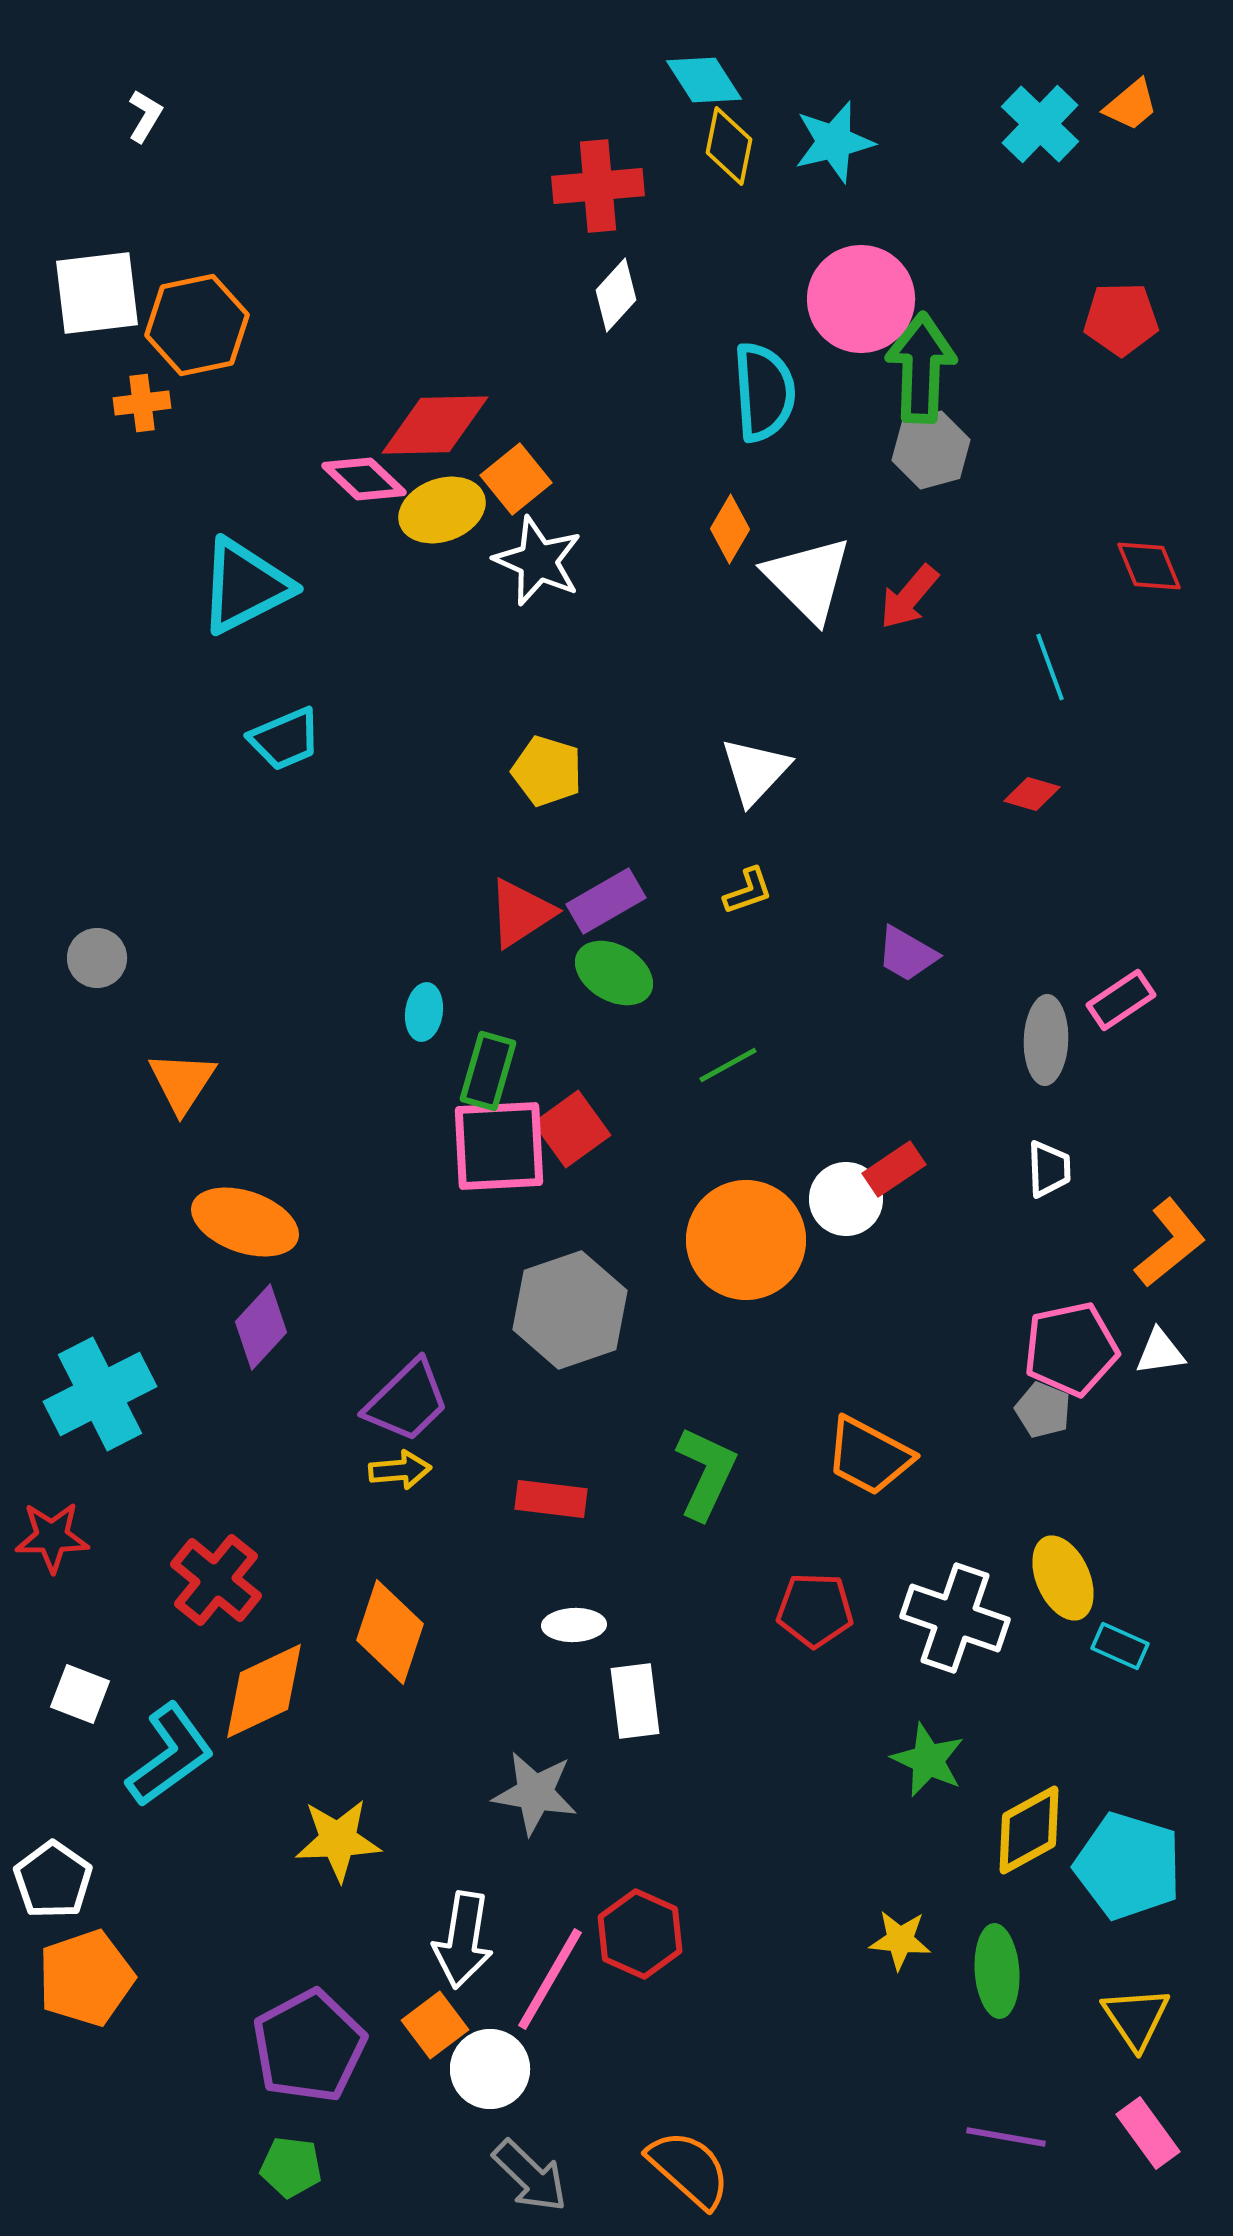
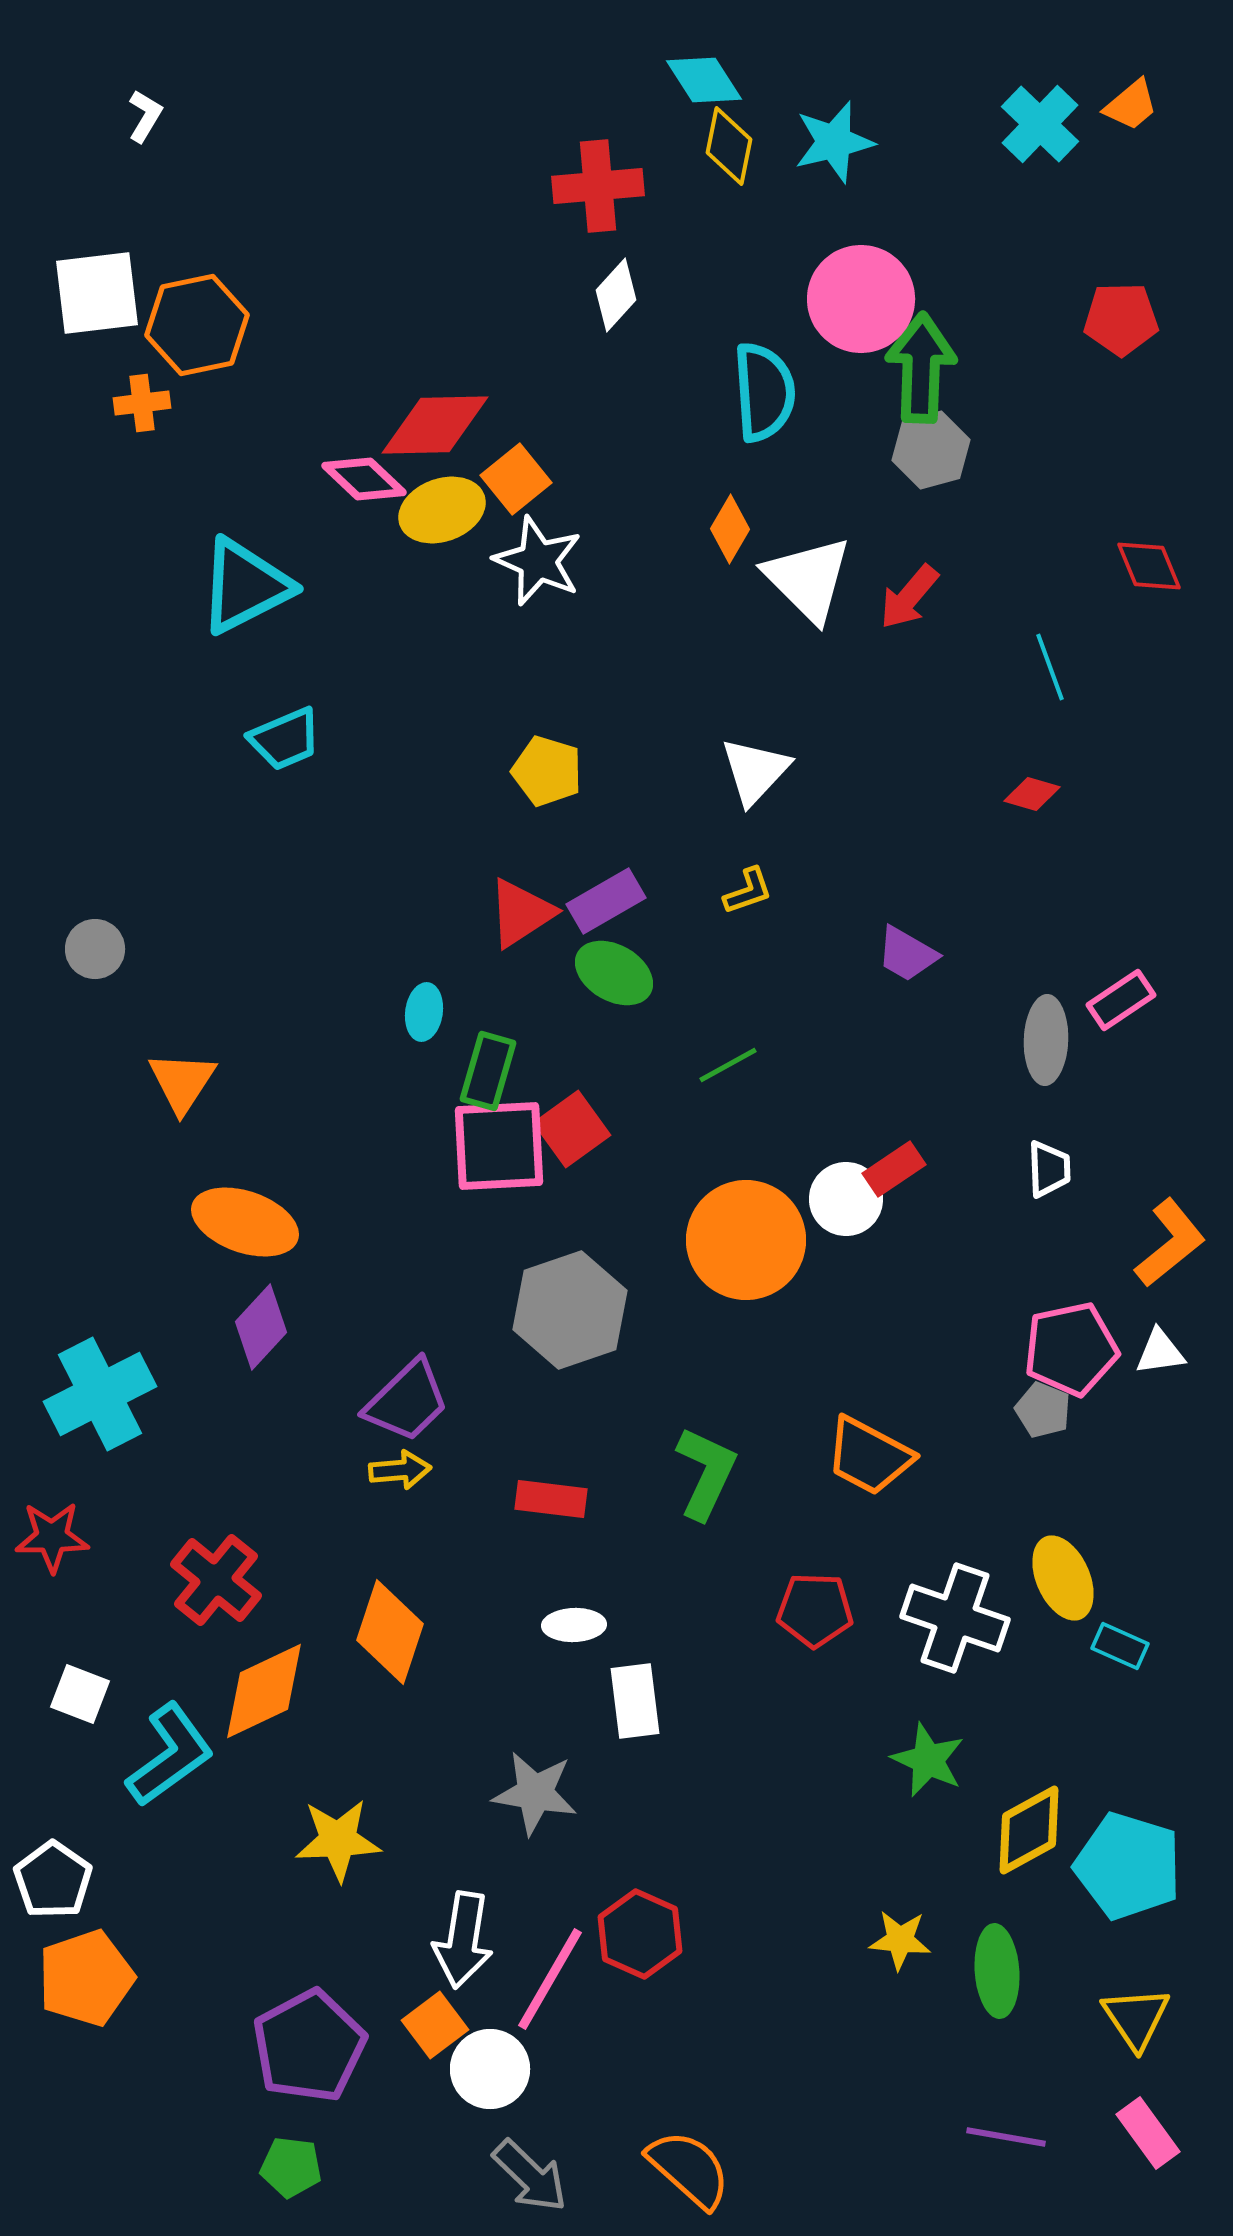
gray circle at (97, 958): moved 2 px left, 9 px up
